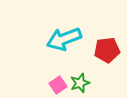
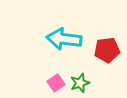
cyan arrow: rotated 28 degrees clockwise
pink square: moved 2 px left, 2 px up
